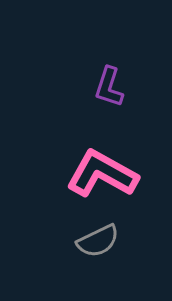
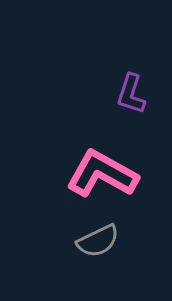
purple L-shape: moved 22 px right, 7 px down
